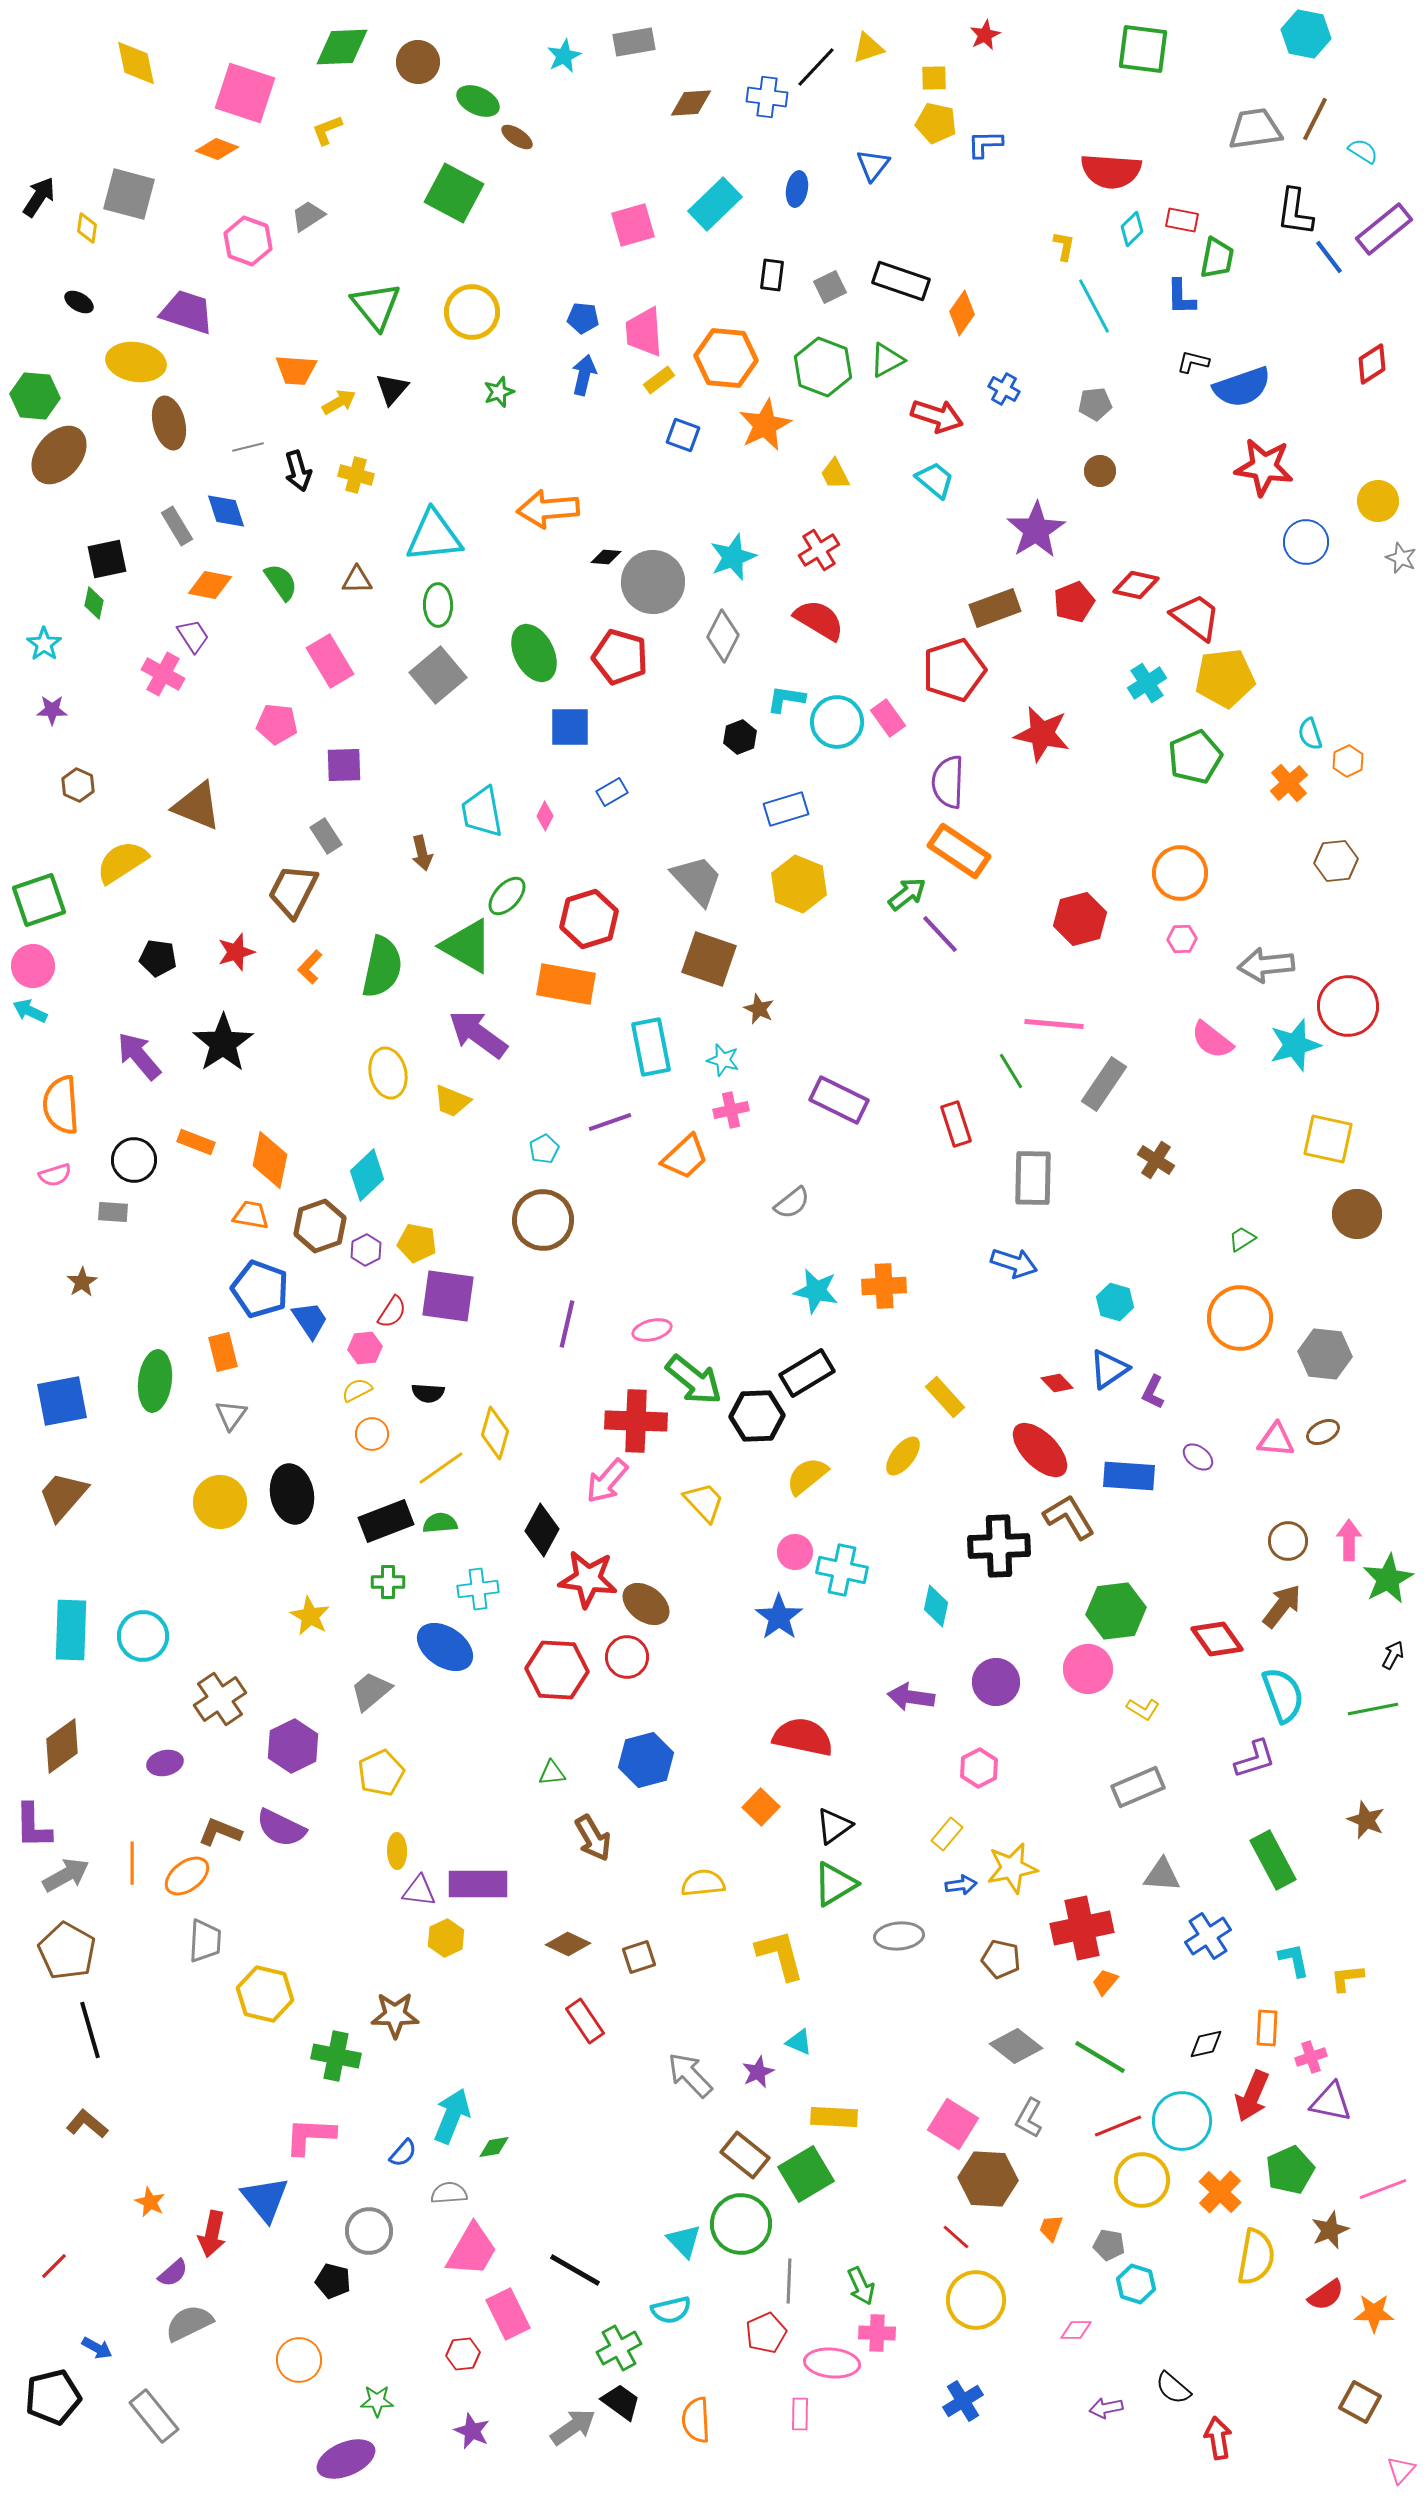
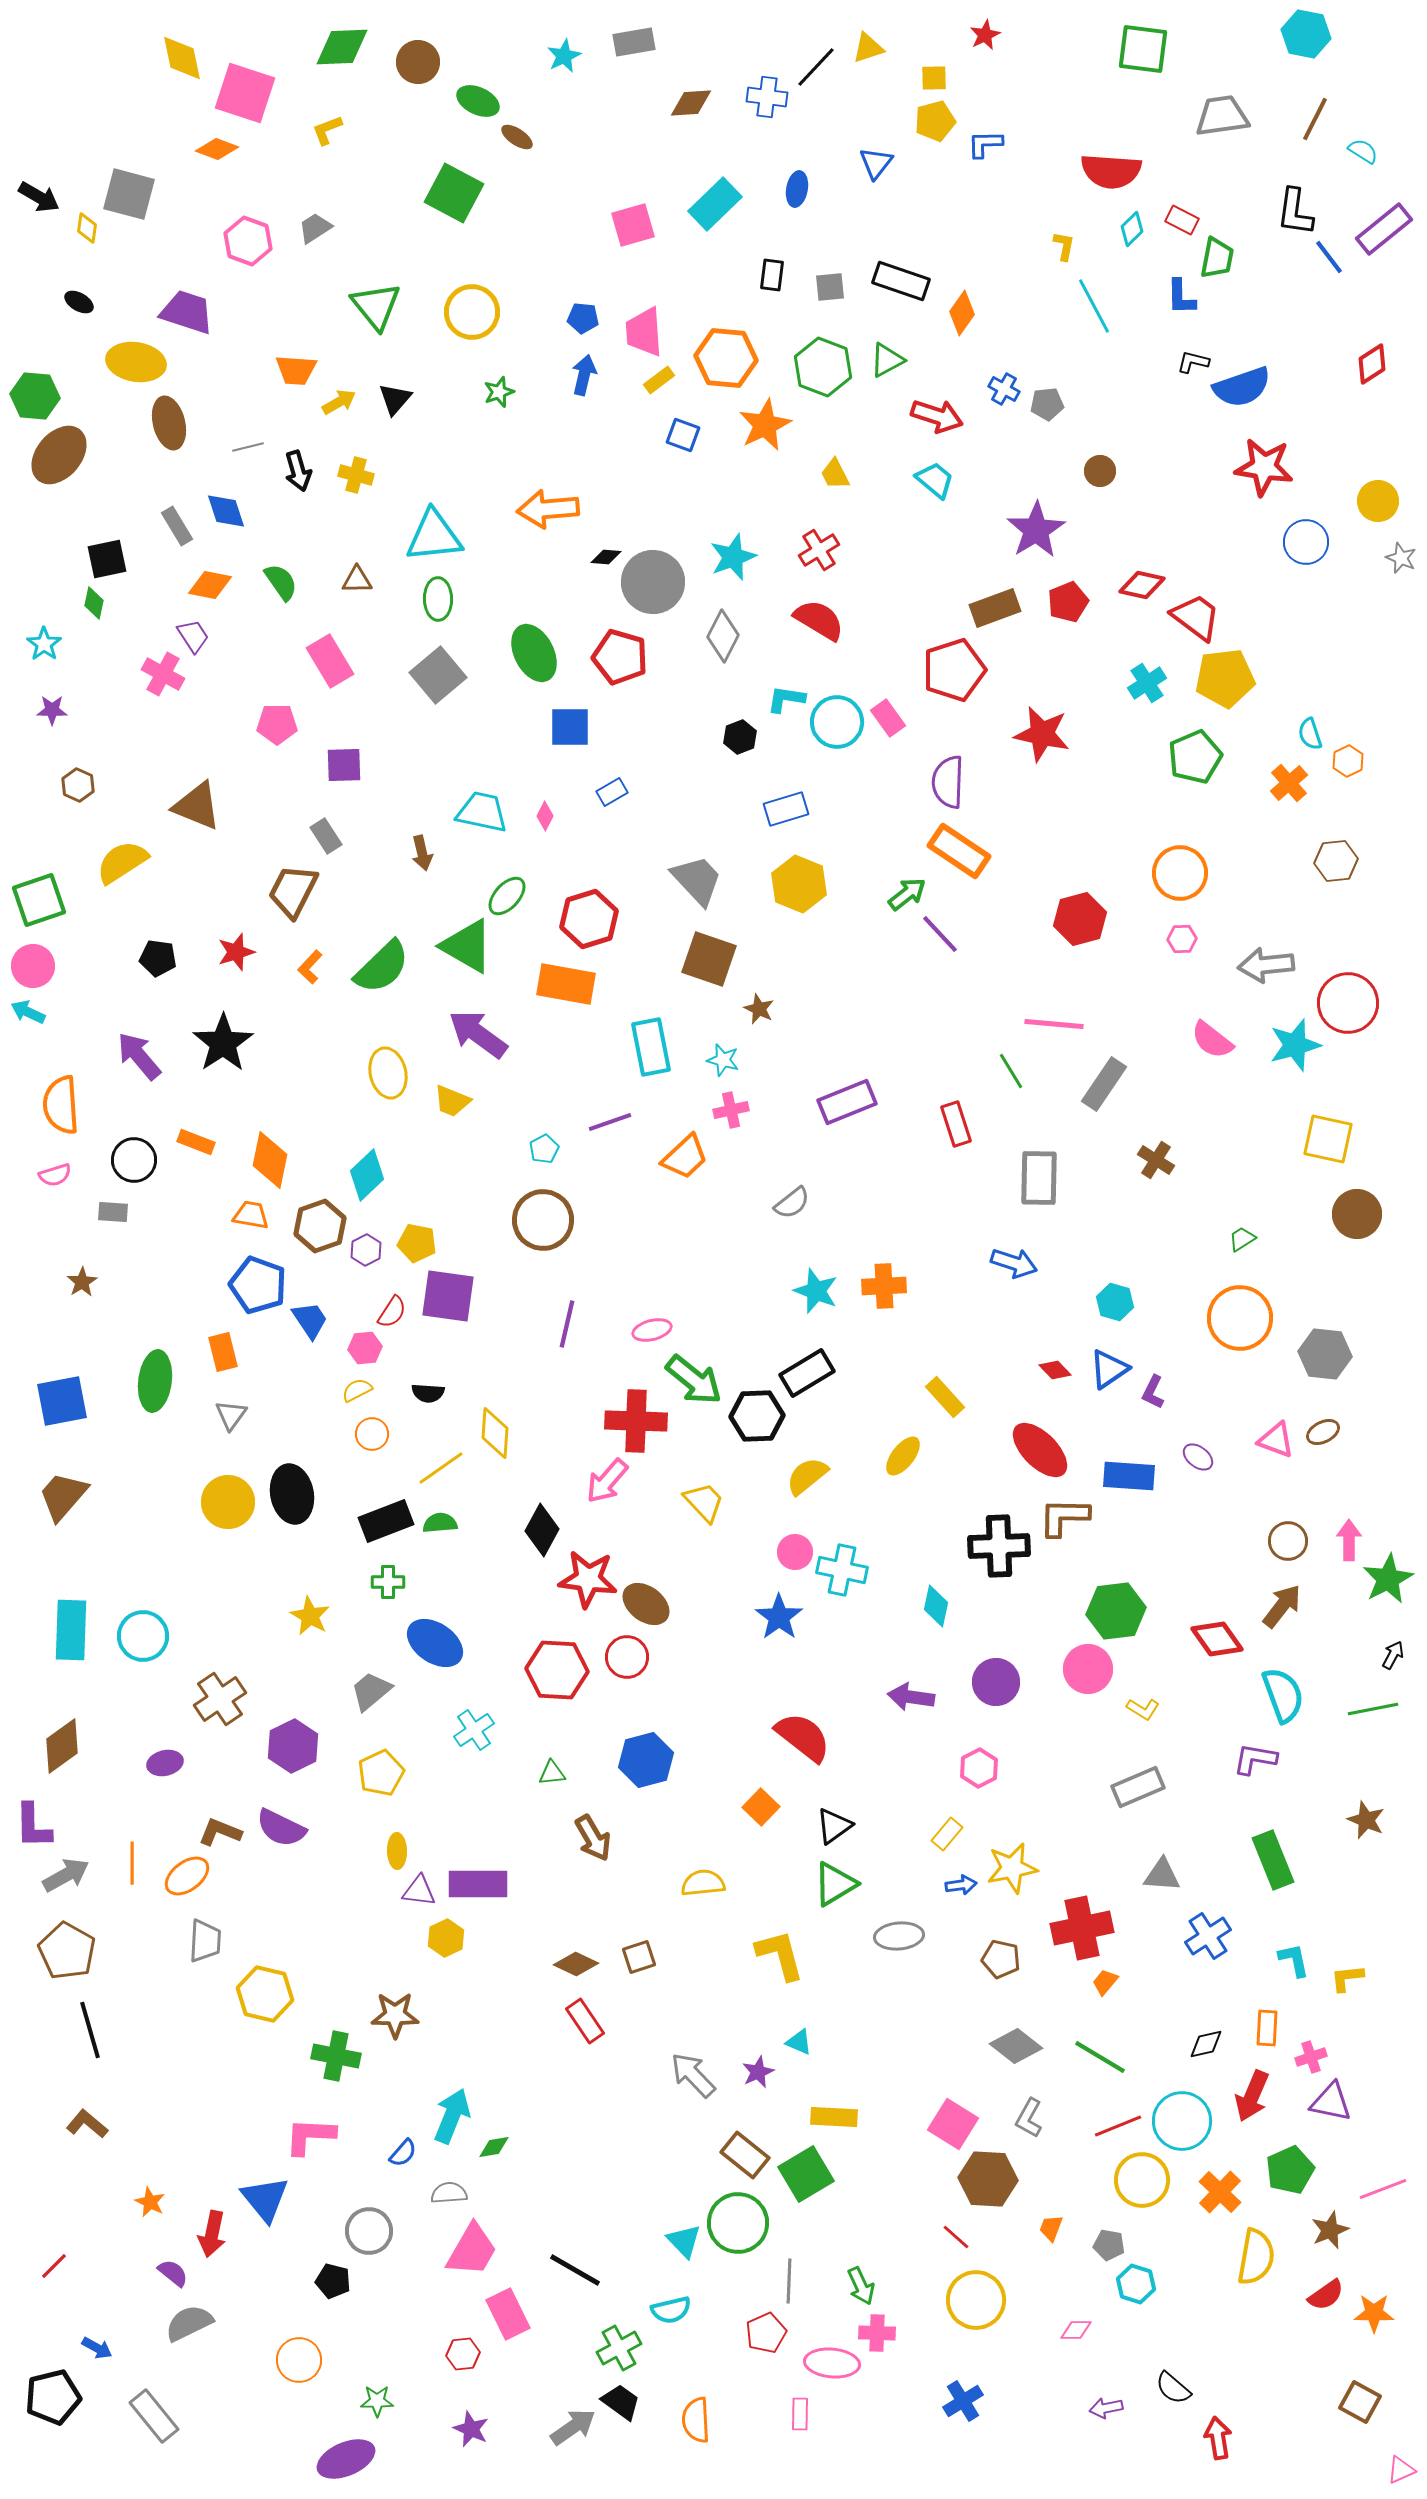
yellow diamond at (136, 63): moved 46 px right, 5 px up
yellow pentagon at (936, 123): moved 1 px left, 2 px up; rotated 27 degrees counterclockwise
gray trapezoid at (1255, 129): moved 33 px left, 13 px up
blue triangle at (873, 165): moved 3 px right, 2 px up
black arrow at (39, 197): rotated 87 degrees clockwise
gray trapezoid at (308, 216): moved 7 px right, 12 px down
red rectangle at (1182, 220): rotated 16 degrees clockwise
gray square at (830, 287): rotated 20 degrees clockwise
black triangle at (392, 389): moved 3 px right, 10 px down
gray pentagon at (1095, 404): moved 48 px left
red diamond at (1136, 585): moved 6 px right
red pentagon at (1074, 602): moved 6 px left
green ellipse at (438, 605): moved 6 px up
pink pentagon at (277, 724): rotated 6 degrees counterclockwise
cyan trapezoid at (482, 812): rotated 112 degrees clockwise
green semicircle at (382, 967): rotated 34 degrees clockwise
red circle at (1348, 1006): moved 3 px up
cyan arrow at (30, 1011): moved 2 px left, 1 px down
purple rectangle at (839, 1100): moved 8 px right, 2 px down; rotated 48 degrees counterclockwise
gray rectangle at (1033, 1178): moved 6 px right
blue pentagon at (260, 1289): moved 2 px left, 4 px up
cyan star at (816, 1291): rotated 9 degrees clockwise
red diamond at (1057, 1383): moved 2 px left, 13 px up
yellow diamond at (495, 1433): rotated 12 degrees counterclockwise
pink triangle at (1276, 1440): rotated 15 degrees clockwise
yellow circle at (220, 1502): moved 8 px right
brown L-shape at (1069, 1517): moved 5 px left; rotated 58 degrees counterclockwise
cyan cross at (478, 1589): moved 4 px left, 141 px down; rotated 27 degrees counterclockwise
blue ellipse at (445, 1647): moved 10 px left, 4 px up
red semicircle at (803, 1737): rotated 26 degrees clockwise
purple L-shape at (1255, 1759): rotated 153 degrees counterclockwise
green rectangle at (1273, 1860): rotated 6 degrees clockwise
brown diamond at (568, 1944): moved 8 px right, 20 px down
gray arrow at (690, 2075): moved 3 px right
green circle at (741, 2224): moved 3 px left, 1 px up
purple semicircle at (173, 2273): rotated 100 degrees counterclockwise
purple star at (472, 2431): moved 1 px left, 2 px up
pink triangle at (1401, 2470): rotated 24 degrees clockwise
